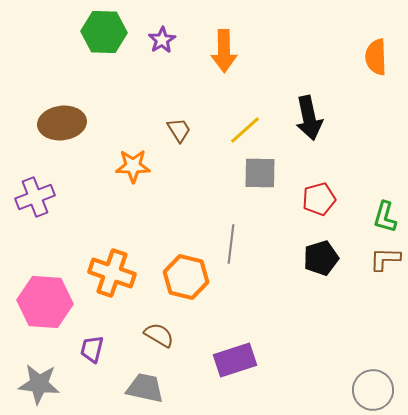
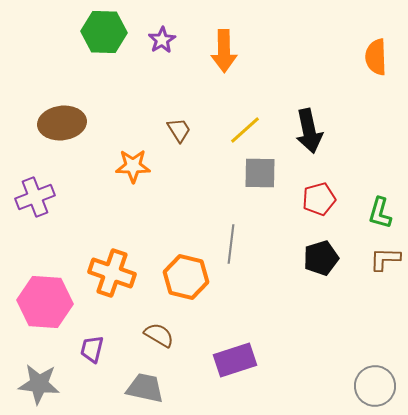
black arrow: moved 13 px down
green L-shape: moved 5 px left, 4 px up
gray circle: moved 2 px right, 4 px up
